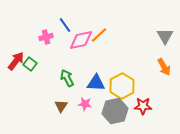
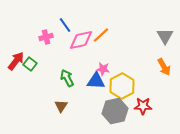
orange line: moved 2 px right
blue triangle: moved 2 px up
pink star: moved 18 px right, 35 px up
